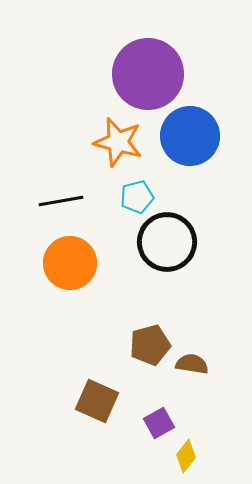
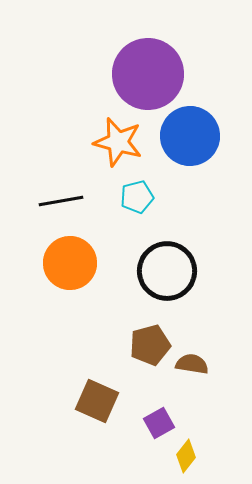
black circle: moved 29 px down
